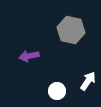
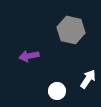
white arrow: moved 2 px up
